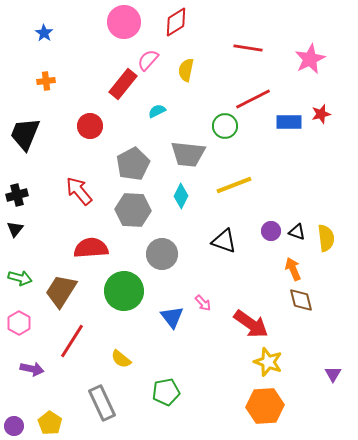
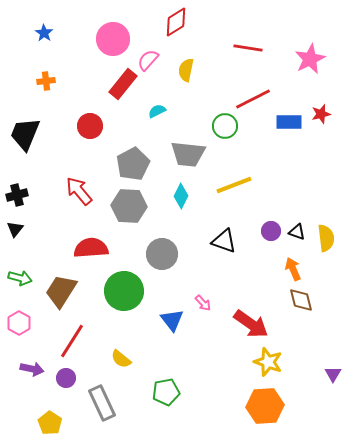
pink circle at (124, 22): moved 11 px left, 17 px down
gray hexagon at (133, 210): moved 4 px left, 4 px up
blue triangle at (172, 317): moved 3 px down
purple circle at (14, 426): moved 52 px right, 48 px up
